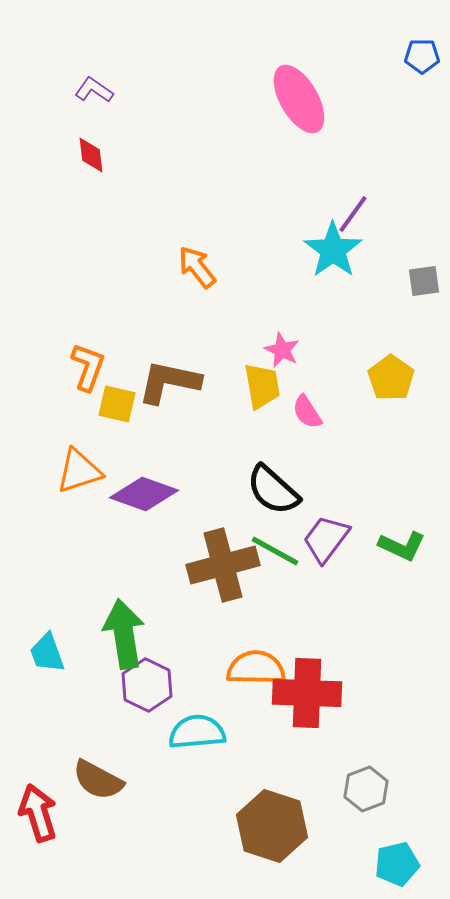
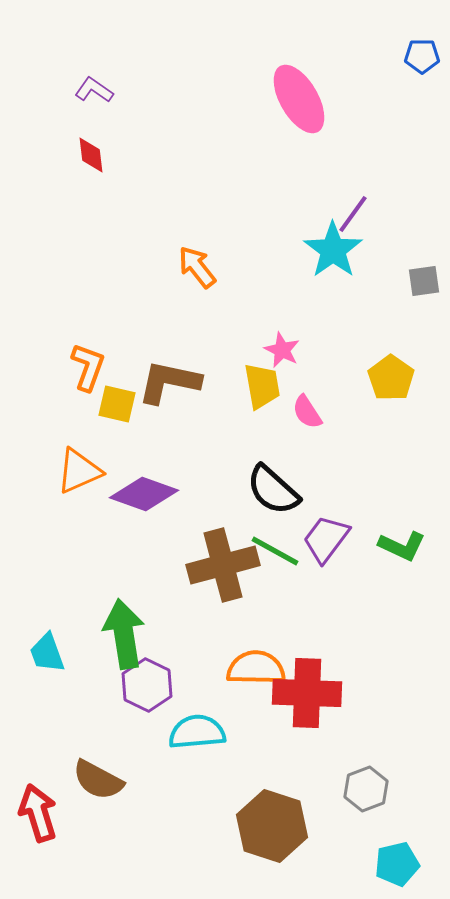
orange triangle: rotated 6 degrees counterclockwise
